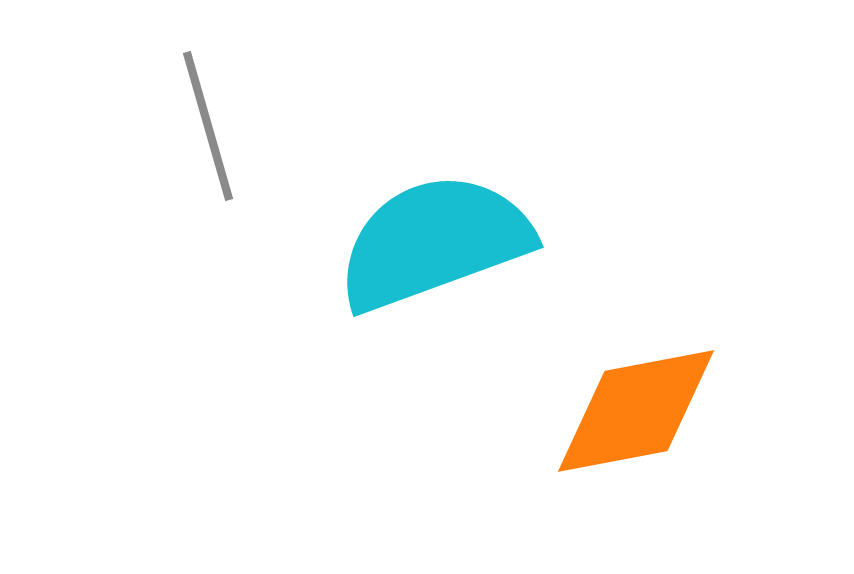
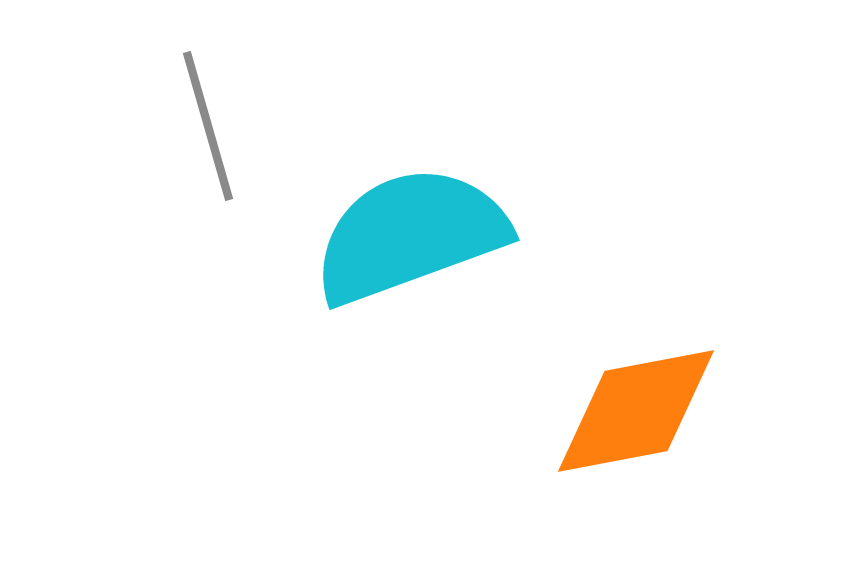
cyan semicircle: moved 24 px left, 7 px up
